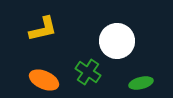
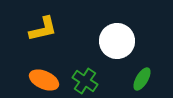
green cross: moved 3 px left, 9 px down
green ellipse: moved 1 px right, 4 px up; rotated 45 degrees counterclockwise
